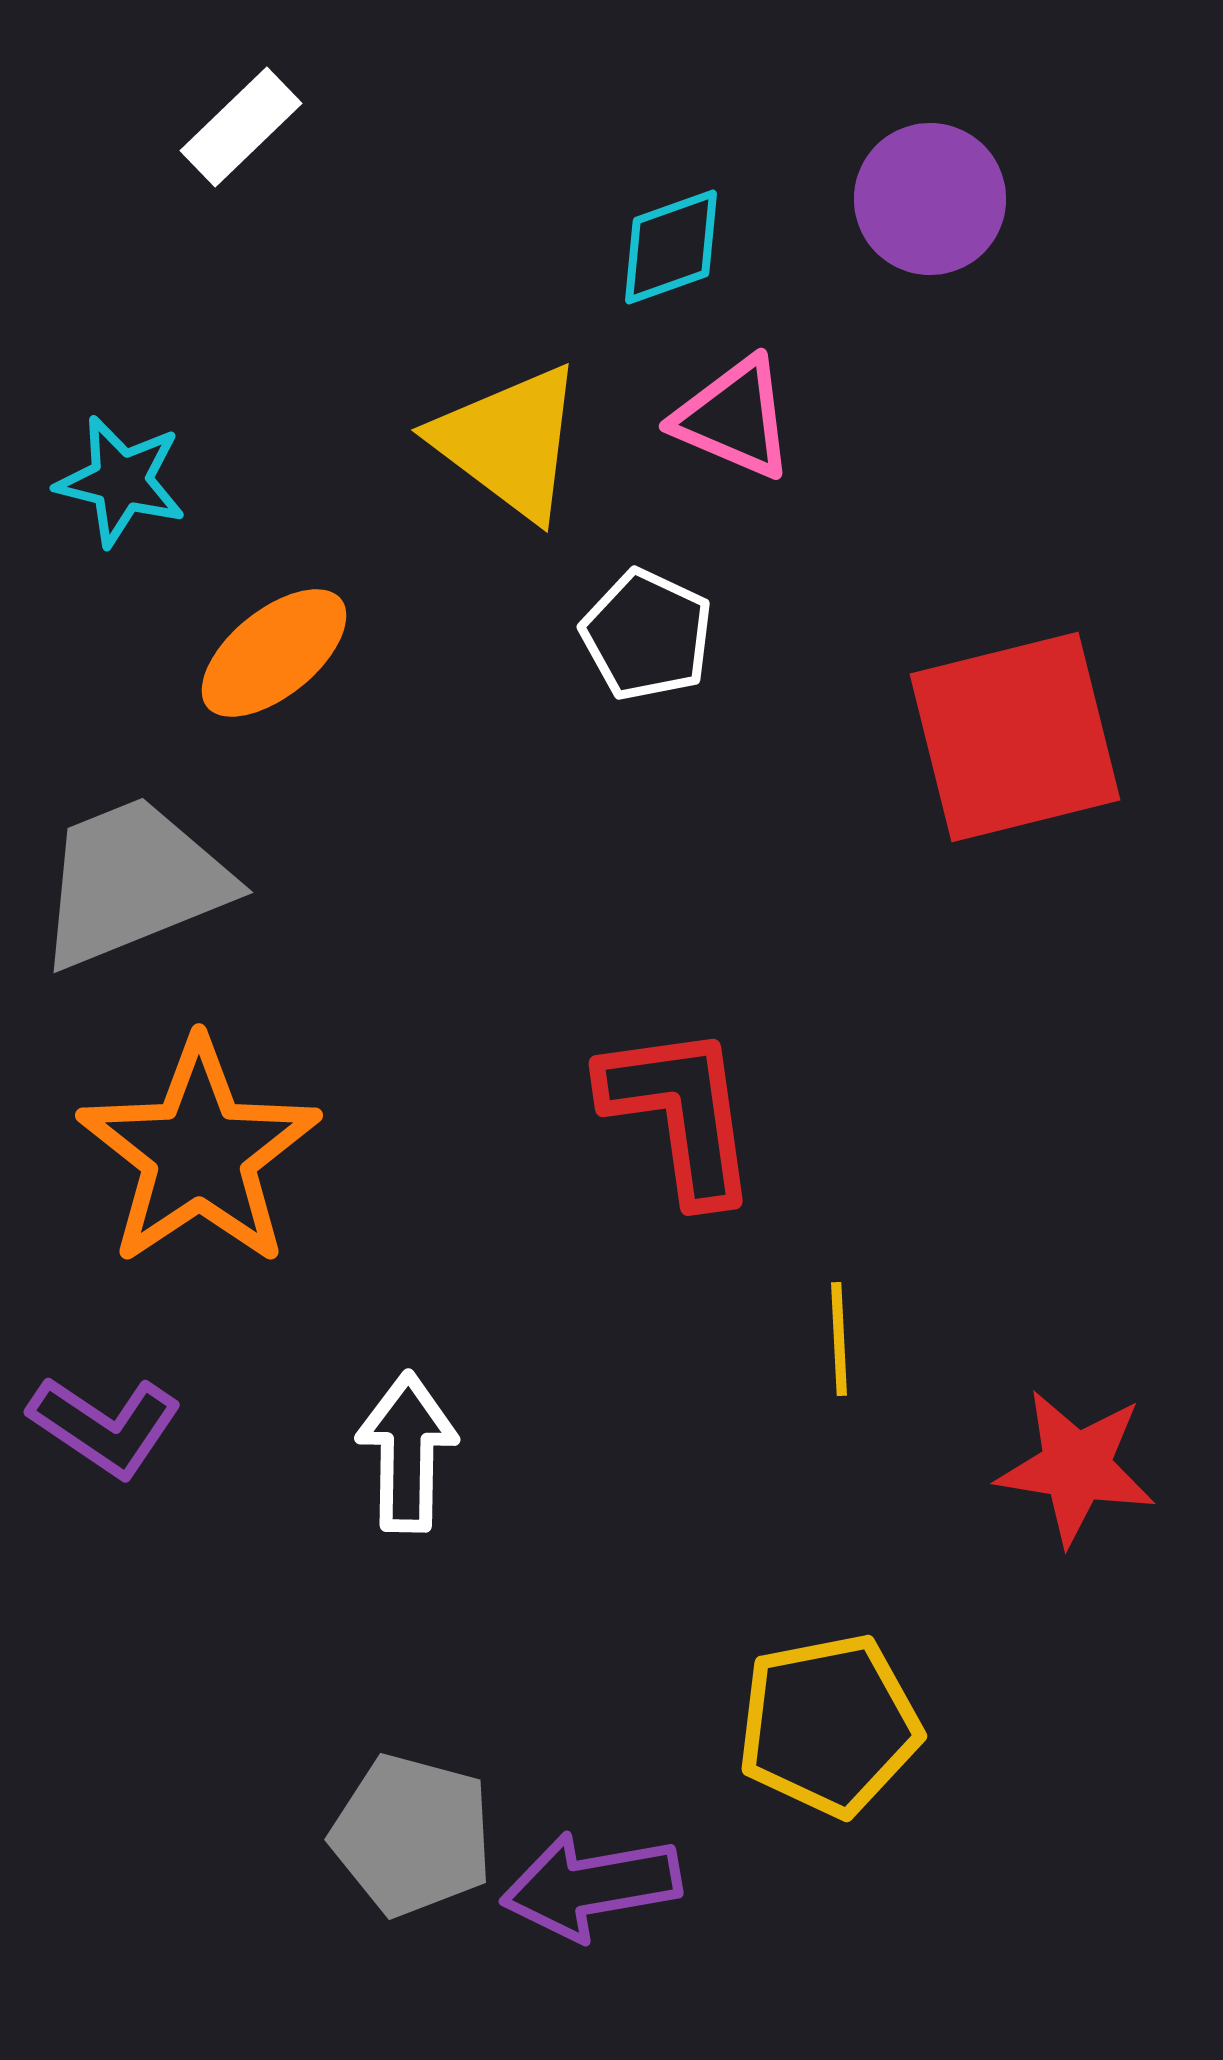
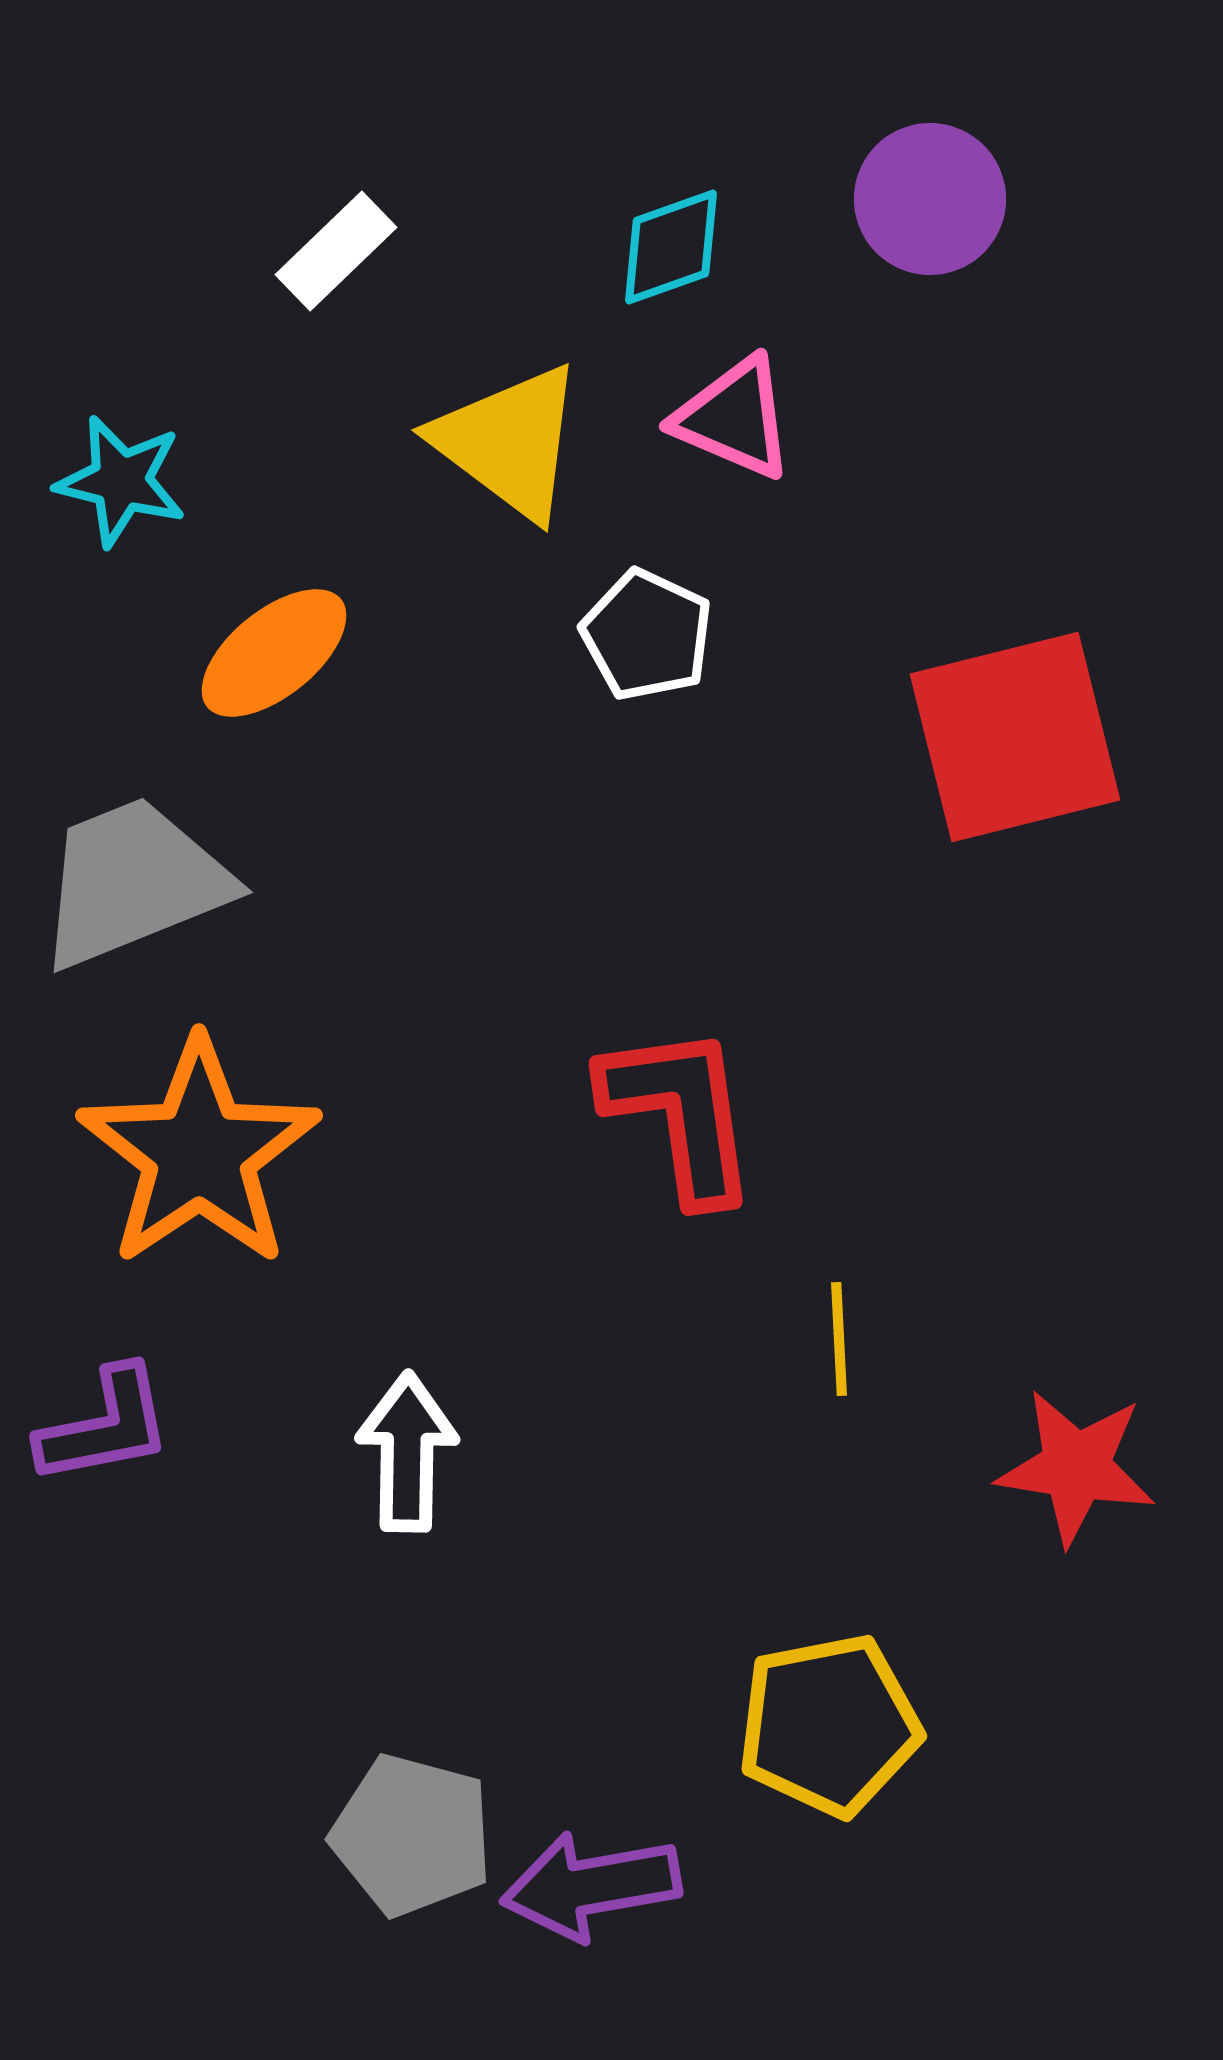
white rectangle: moved 95 px right, 124 px down
purple L-shape: rotated 45 degrees counterclockwise
